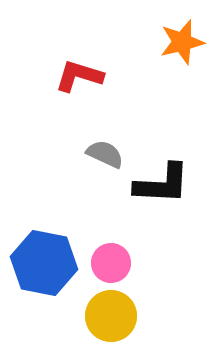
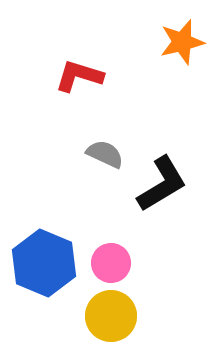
black L-shape: rotated 34 degrees counterclockwise
blue hexagon: rotated 12 degrees clockwise
